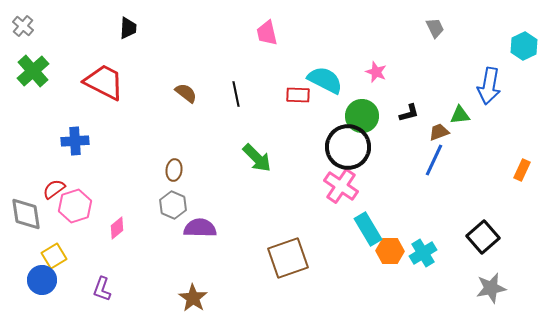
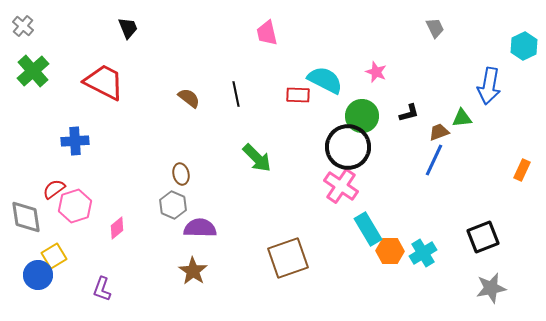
black trapezoid: rotated 25 degrees counterclockwise
brown semicircle: moved 3 px right, 5 px down
green triangle: moved 2 px right, 3 px down
brown ellipse: moved 7 px right, 4 px down; rotated 20 degrees counterclockwise
gray diamond: moved 3 px down
black square: rotated 20 degrees clockwise
blue circle: moved 4 px left, 5 px up
brown star: moved 27 px up
